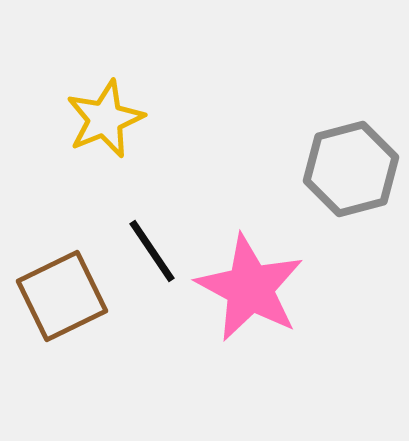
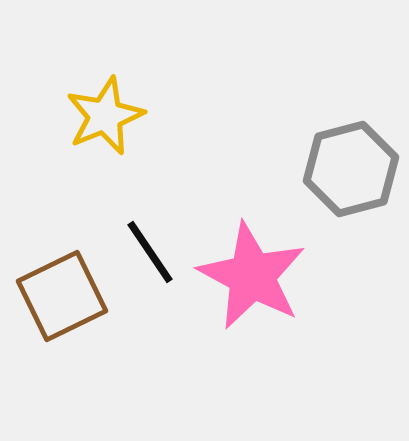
yellow star: moved 3 px up
black line: moved 2 px left, 1 px down
pink star: moved 2 px right, 12 px up
